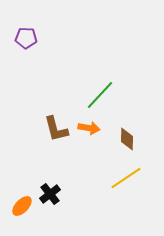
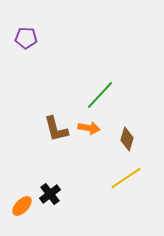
brown diamond: rotated 15 degrees clockwise
